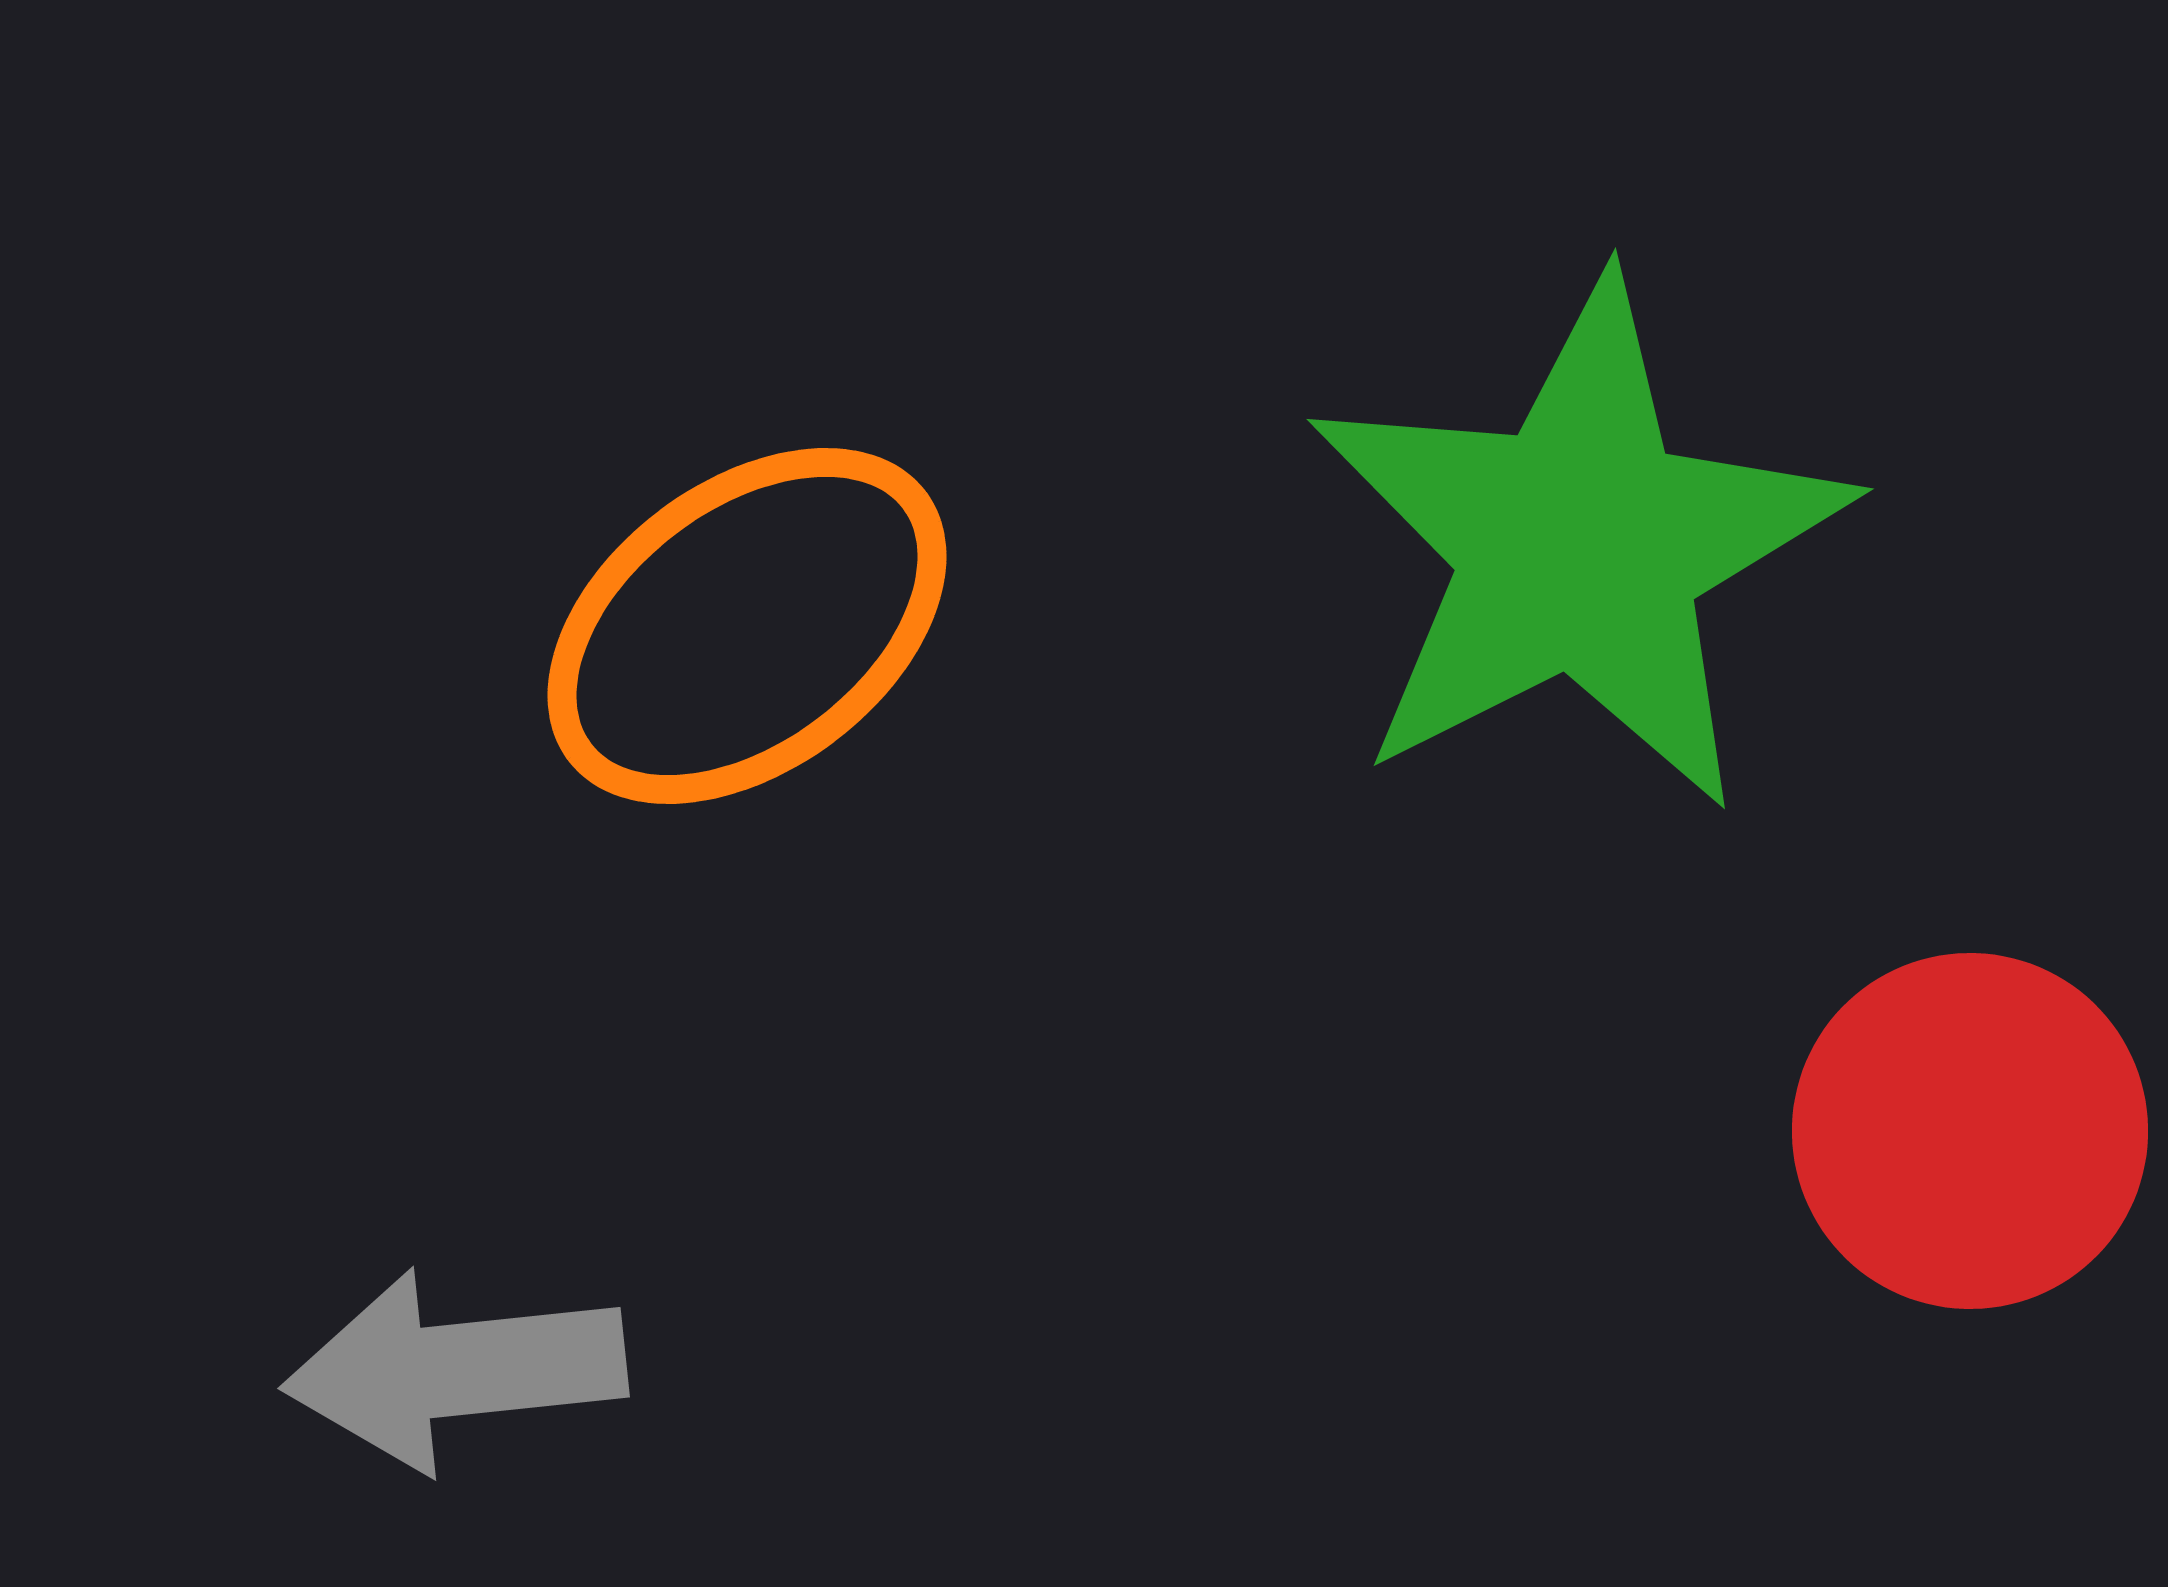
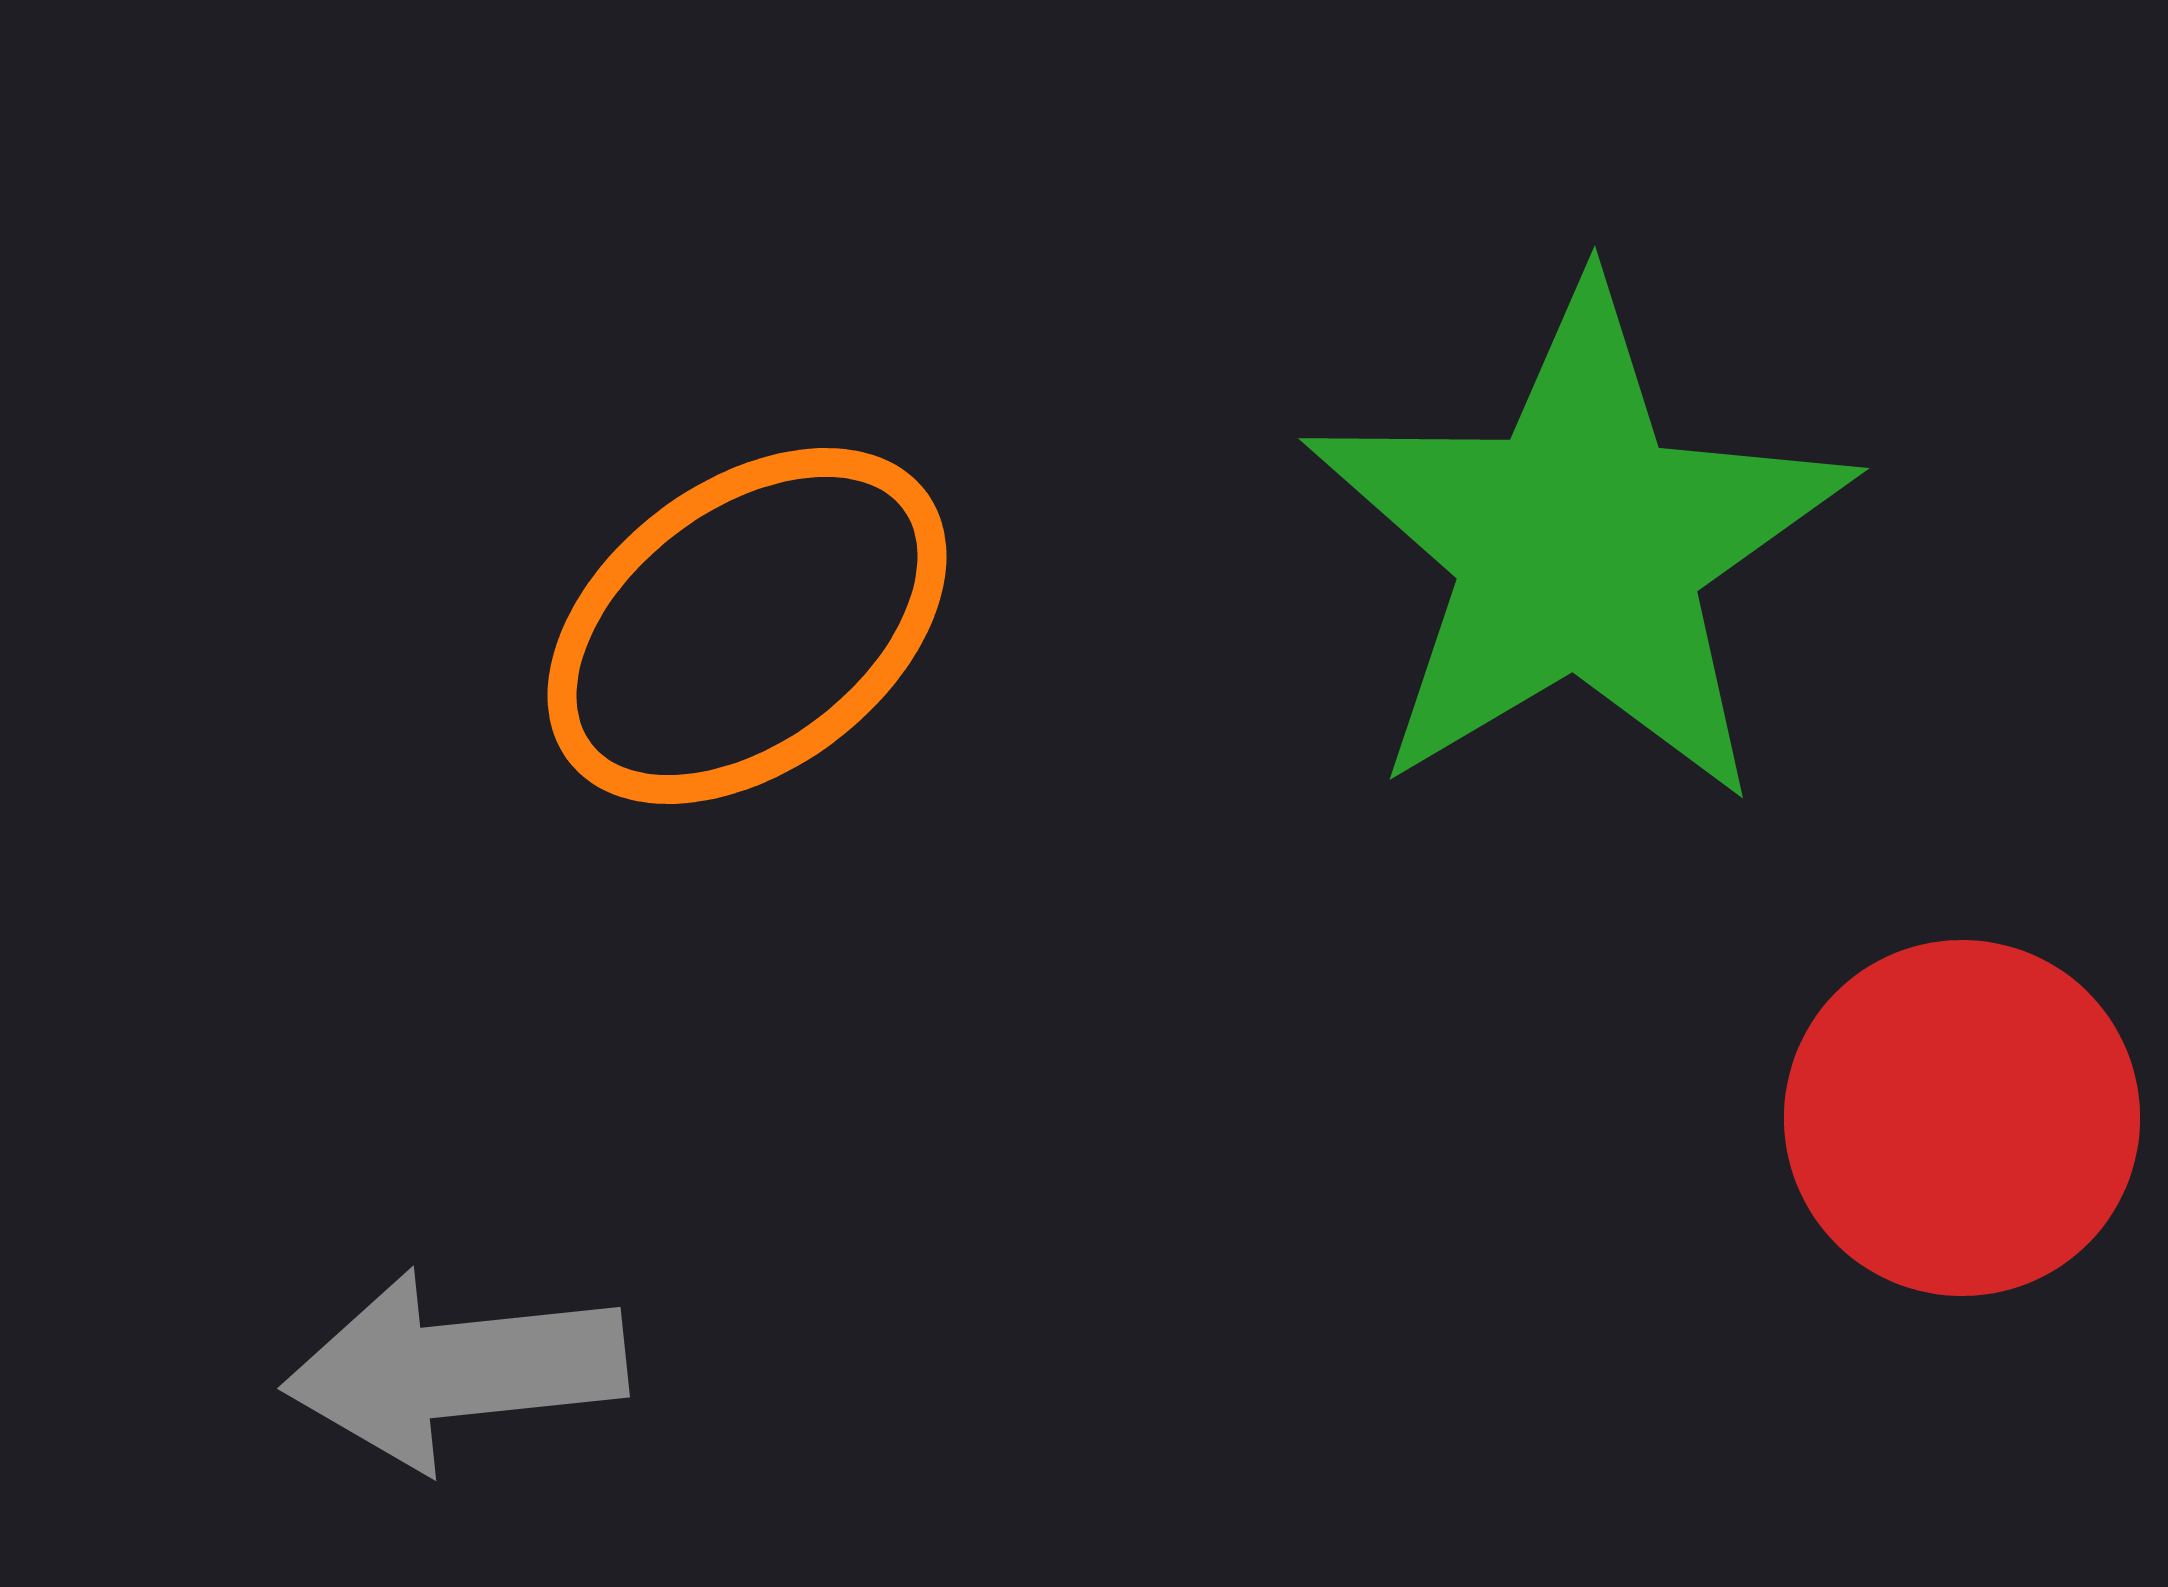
green star: rotated 4 degrees counterclockwise
red circle: moved 8 px left, 13 px up
